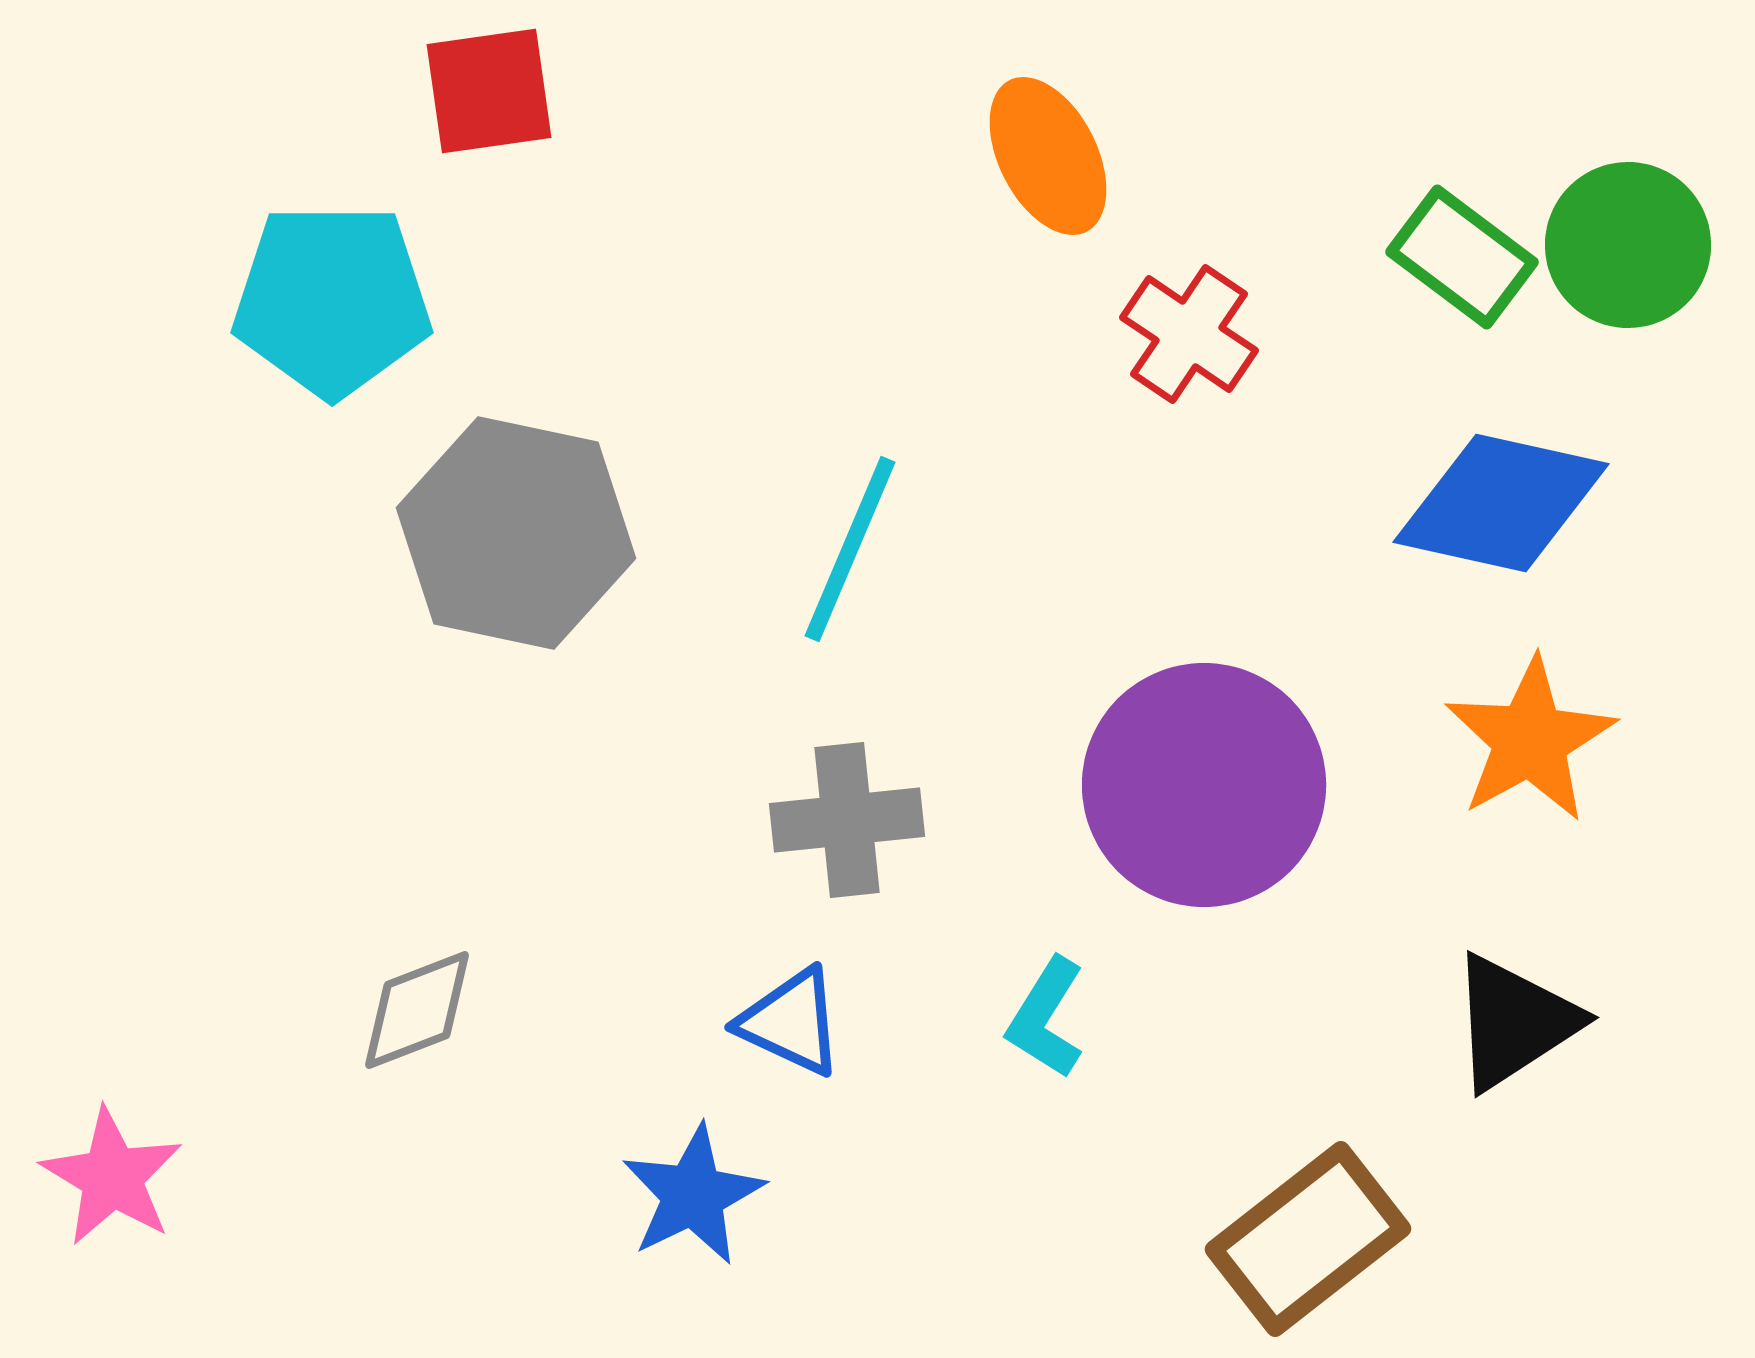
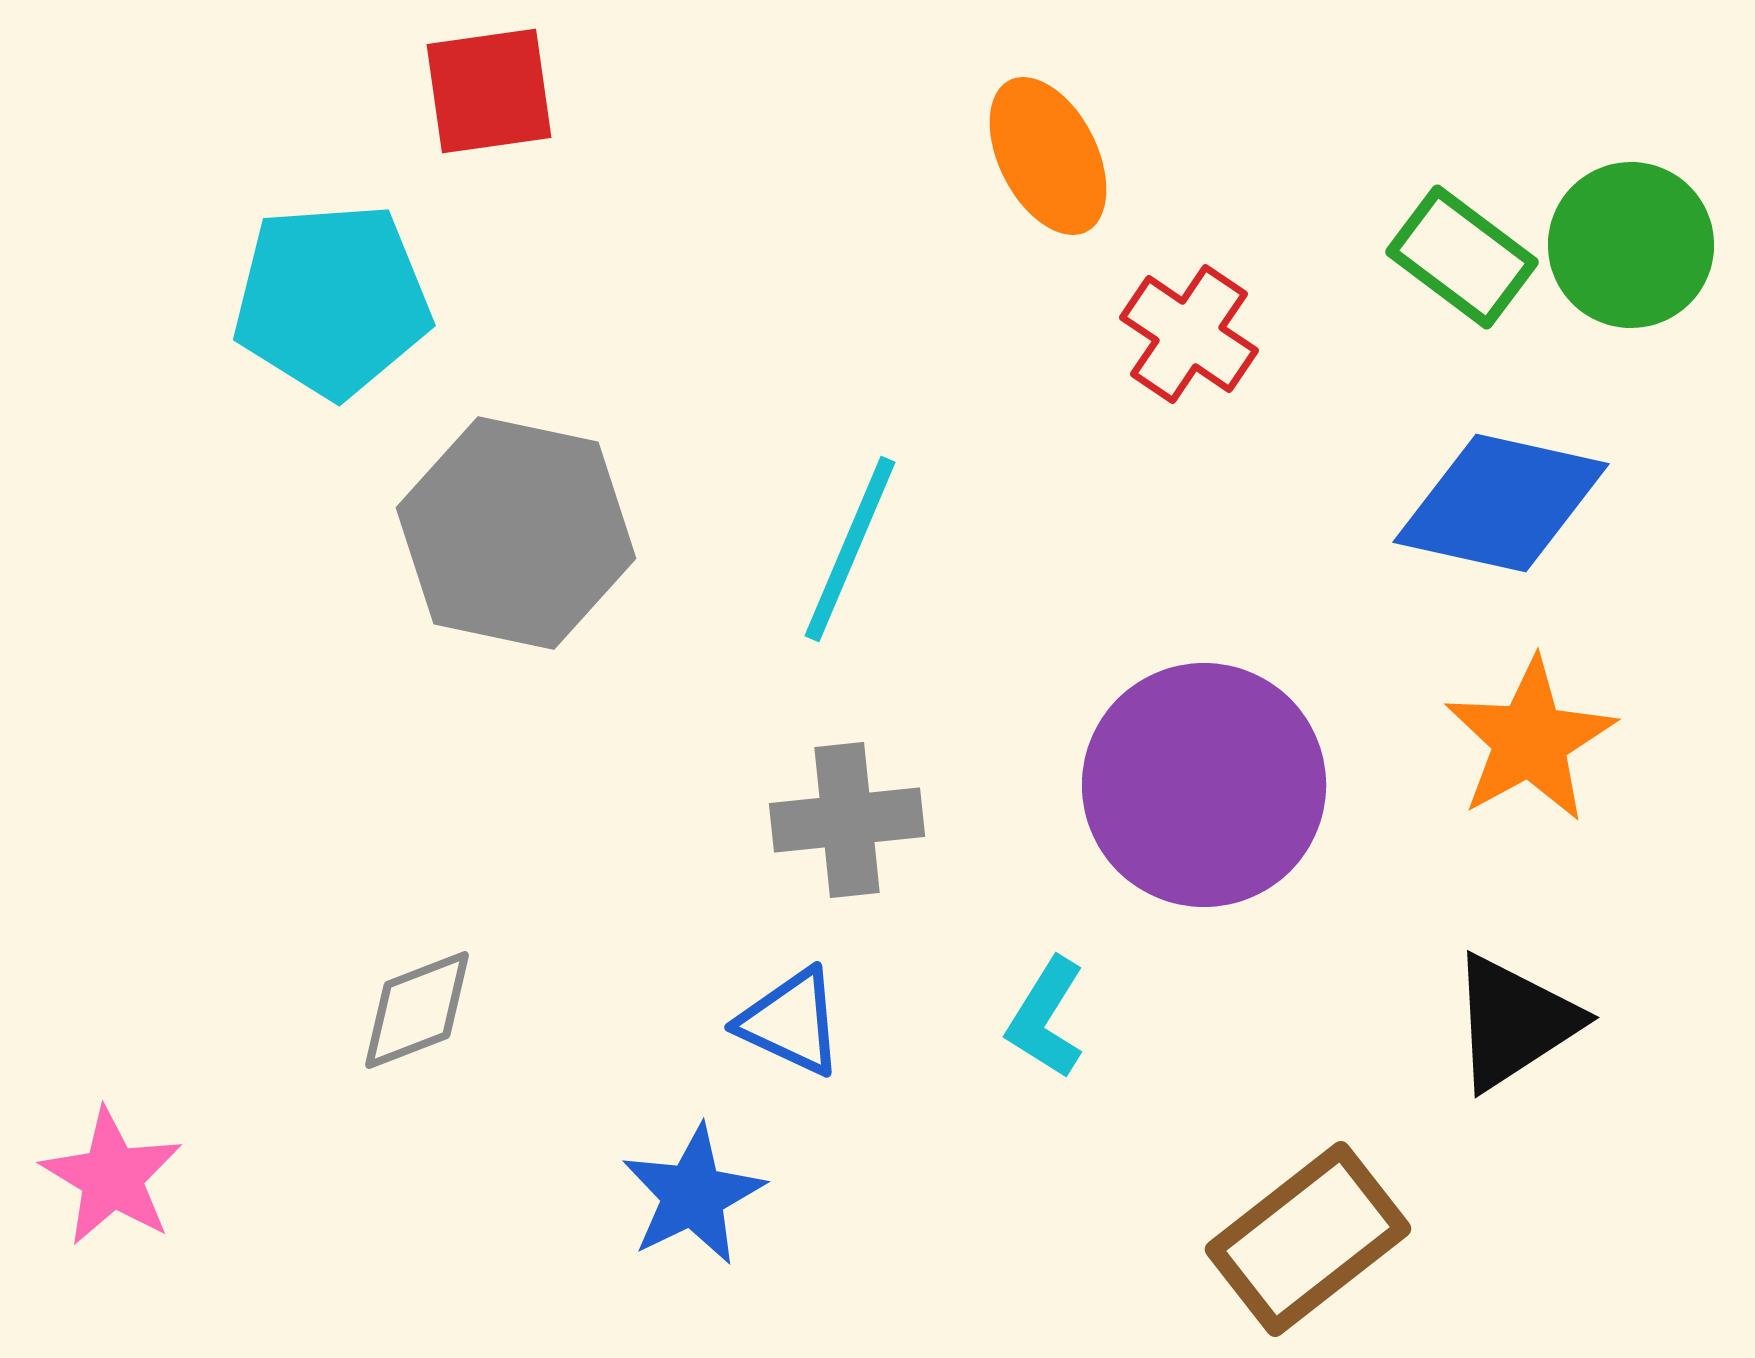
green circle: moved 3 px right
cyan pentagon: rotated 4 degrees counterclockwise
